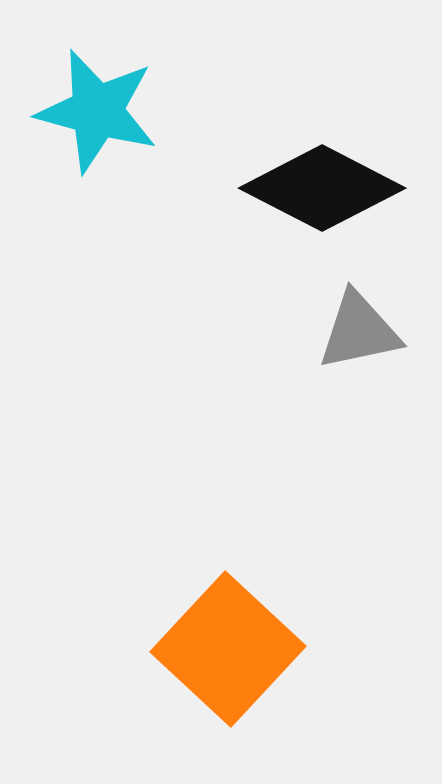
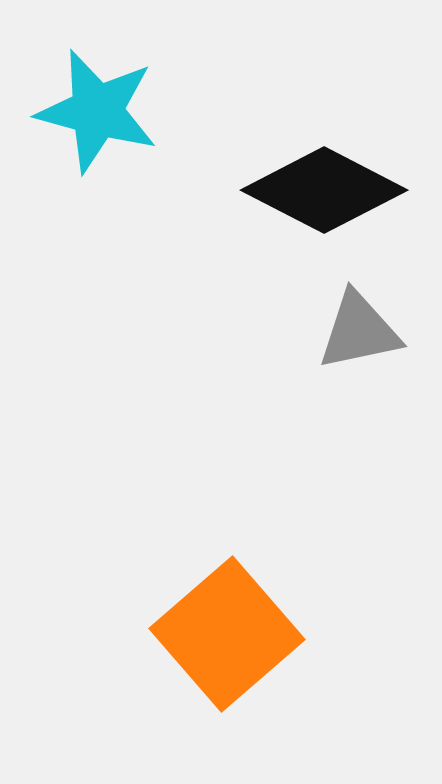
black diamond: moved 2 px right, 2 px down
orange square: moved 1 px left, 15 px up; rotated 6 degrees clockwise
